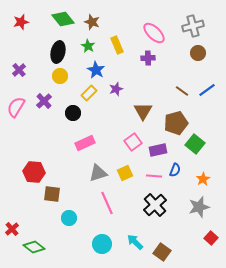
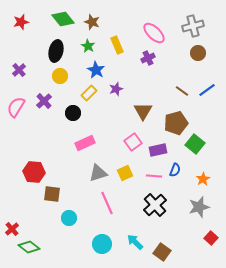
black ellipse at (58, 52): moved 2 px left, 1 px up
purple cross at (148, 58): rotated 24 degrees counterclockwise
green diamond at (34, 247): moved 5 px left
